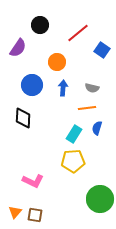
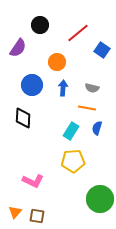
orange line: rotated 18 degrees clockwise
cyan rectangle: moved 3 px left, 3 px up
brown square: moved 2 px right, 1 px down
